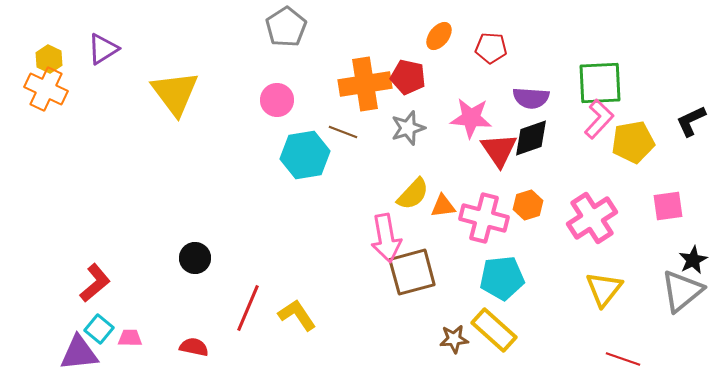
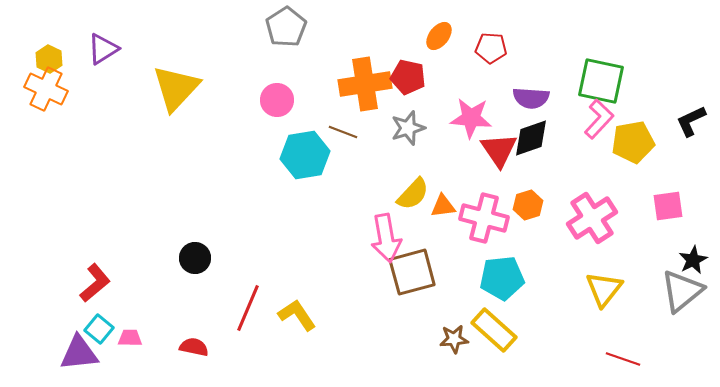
green square at (600, 83): moved 1 px right, 2 px up; rotated 15 degrees clockwise
yellow triangle at (175, 93): moved 1 px right, 5 px up; rotated 20 degrees clockwise
